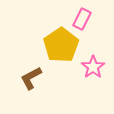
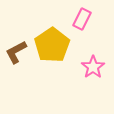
yellow pentagon: moved 9 px left
brown L-shape: moved 15 px left, 26 px up
